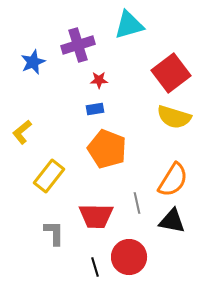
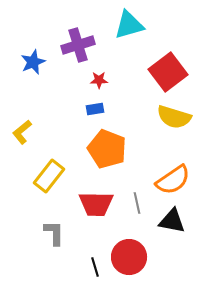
red square: moved 3 px left, 1 px up
orange semicircle: rotated 24 degrees clockwise
red trapezoid: moved 12 px up
